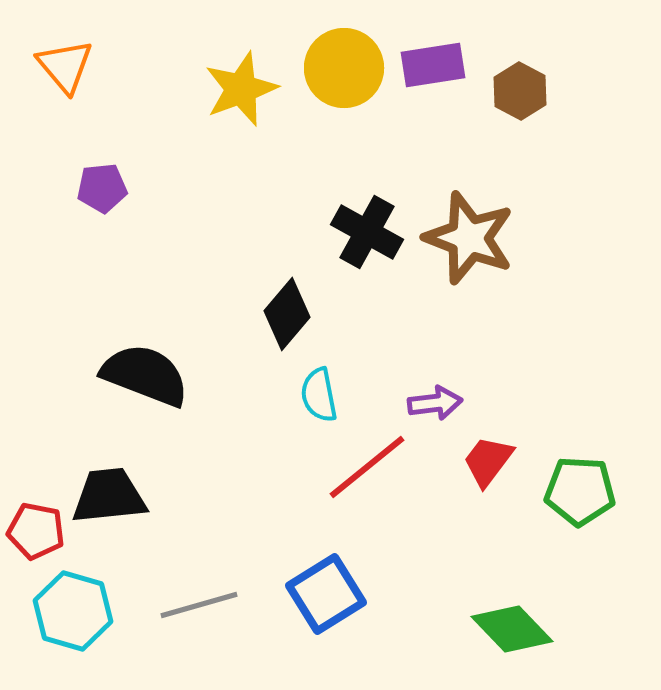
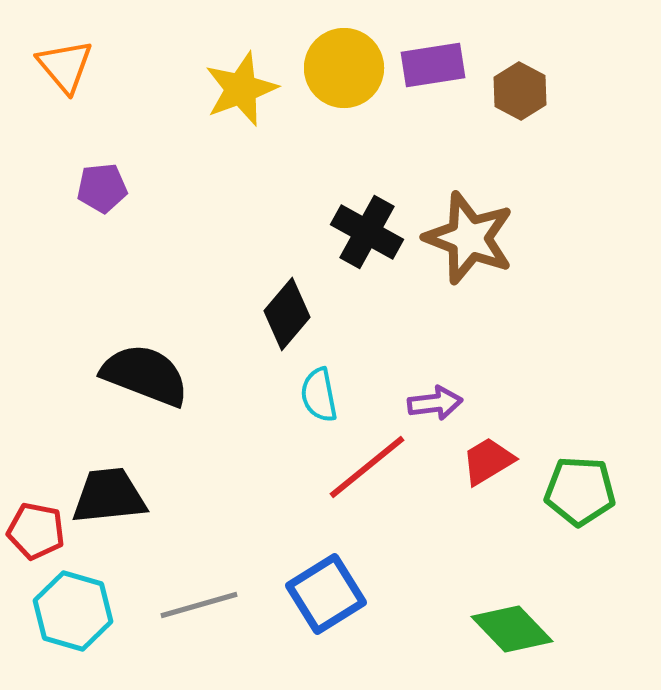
red trapezoid: rotated 22 degrees clockwise
